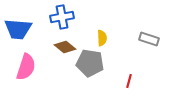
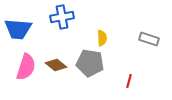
brown diamond: moved 9 px left, 18 px down
